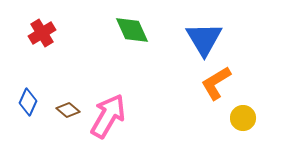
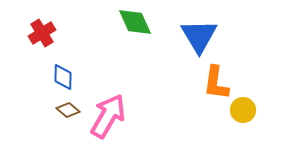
green diamond: moved 3 px right, 8 px up
blue triangle: moved 5 px left, 3 px up
orange L-shape: rotated 51 degrees counterclockwise
blue diamond: moved 35 px right, 25 px up; rotated 24 degrees counterclockwise
yellow circle: moved 8 px up
